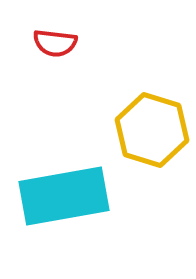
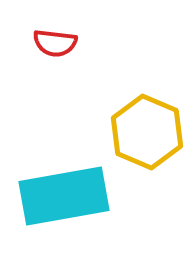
yellow hexagon: moved 5 px left, 2 px down; rotated 6 degrees clockwise
